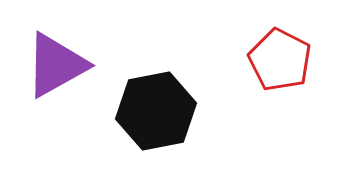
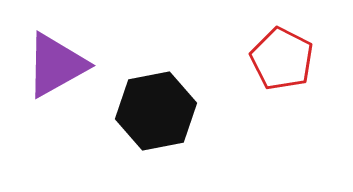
red pentagon: moved 2 px right, 1 px up
